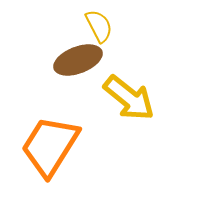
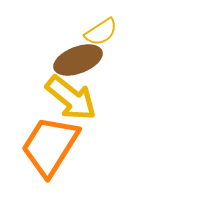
yellow semicircle: moved 2 px right, 6 px down; rotated 84 degrees clockwise
yellow arrow: moved 58 px left
